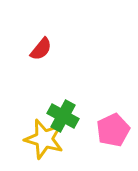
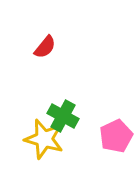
red semicircle: moved 4 px right, 2 px up
pink pentagon: moved 3 px right, 6 px down
